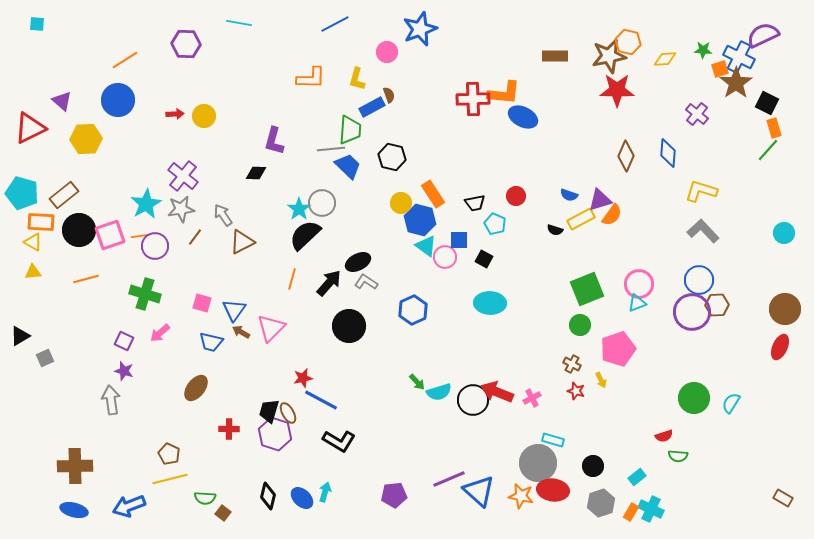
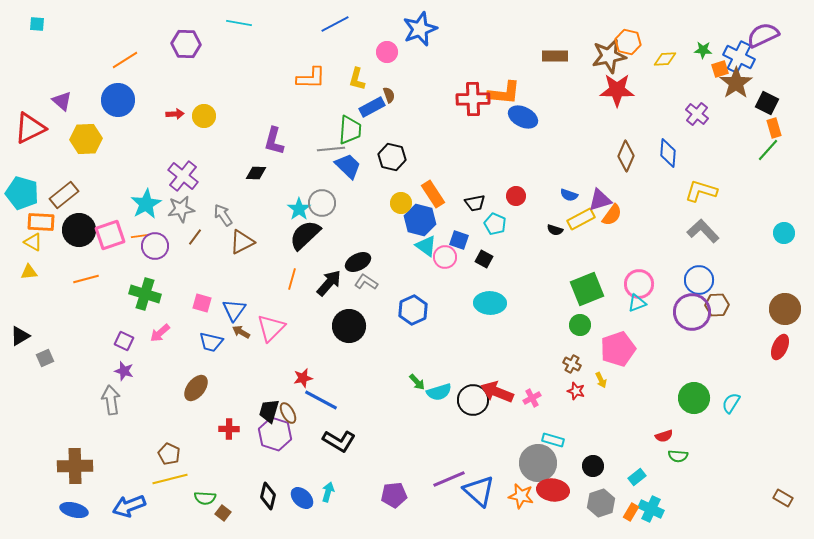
blue square at (459, 240): rotated 18 degrees clockwise
yellow triangle at (33, 272): moved 4 px left
cyan arrow at (325, 492): moved 3 px right
